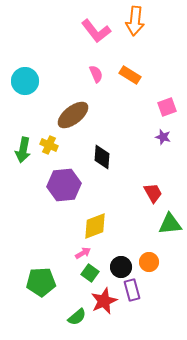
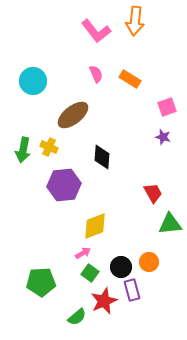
orange rectangle: moved 4 px down
cyan circle: moved 8 px right
yellow cross: moved 2 px down
